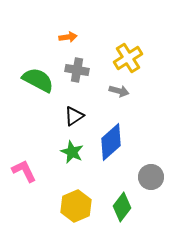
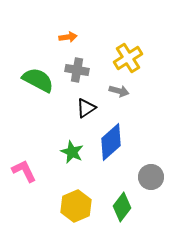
black triangle: moved 12 px right, 8 px up
